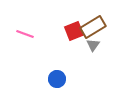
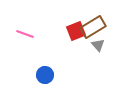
red square: moved 2 px right
gray triangle: moved 5 px right; rotated 16 degrees counterclockwise
blue circle: moved 12 px left, 4 px up
